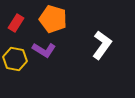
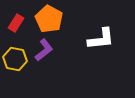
orange pentagon: moved 4 px left; rotated 12 degrees clockwise
white L-shape: moved 1 px left, 6 px up; rotated 48 degrees clockwise
purple L-shape: rotated 70 degrees counterclockwise
